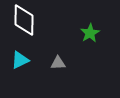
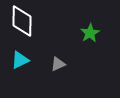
white diamond: moved 2 px left, 1 px down
gray triangle: moved 1 px down; rotated 21 degrees counterclockwise
